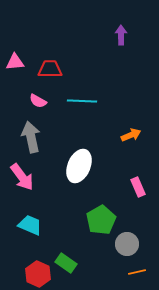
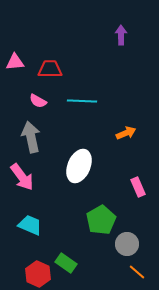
orange arrow: moved 5 px left, 2 px up
orange line: rotated 54 degrees clockwise
